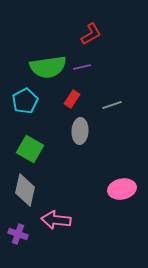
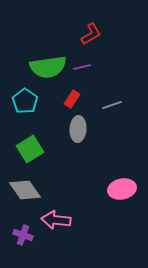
cyan pentagon: rotated 10 degrees counterclockwise
gray ellipse: moved 2 px left, 2 px up
green square: rotated 28 degrees clockwise
gray diamond: rotated 48 degrees counterclockwise
purple cross: moved 5 px right, 1 px down
